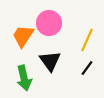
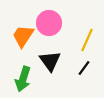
black line: moved 3 px left
green arrow: moved 1 px left, 1 px down; rotated 30 degrees clockwise
